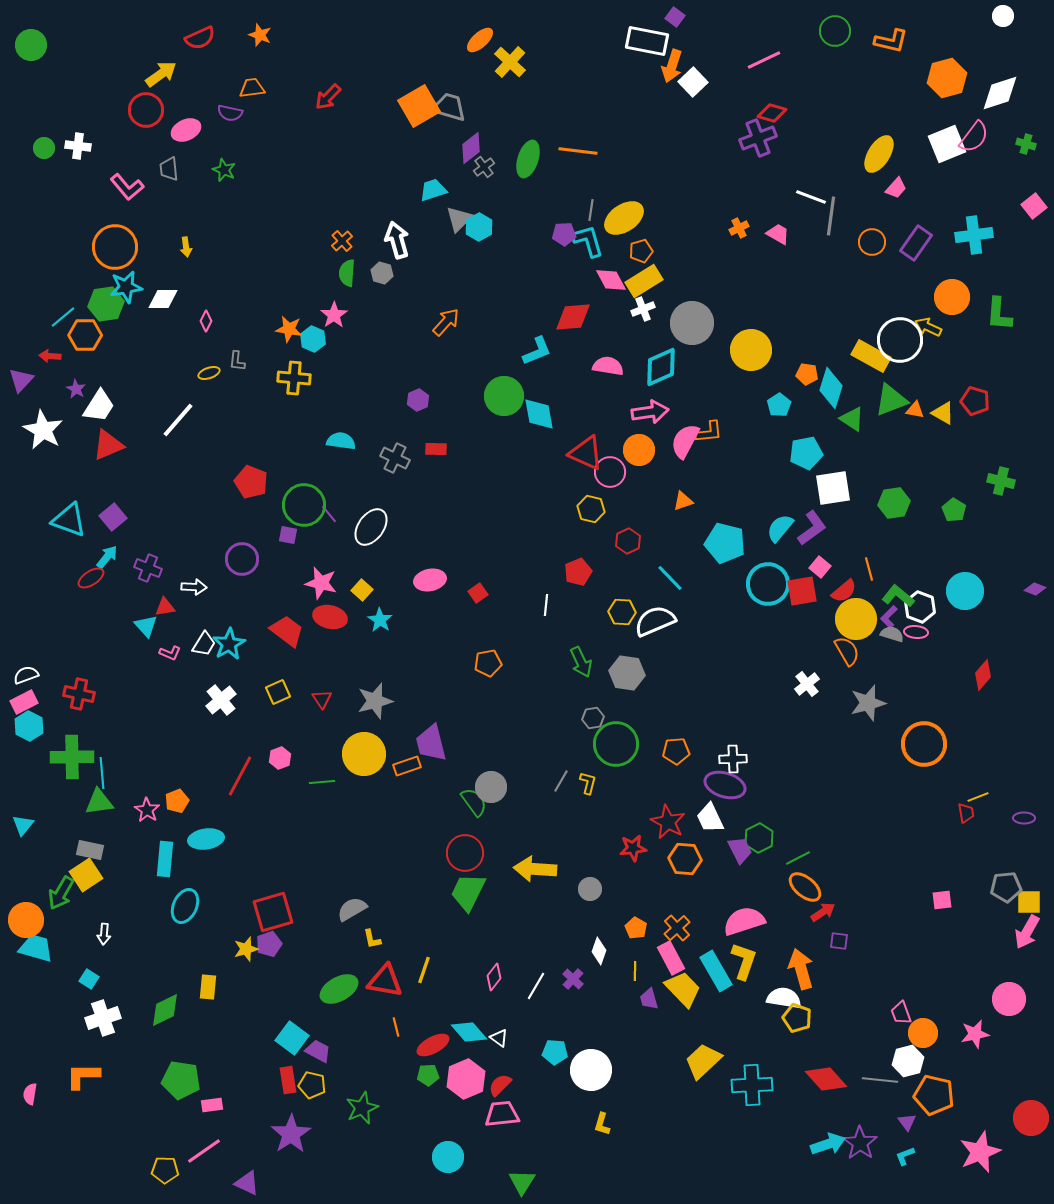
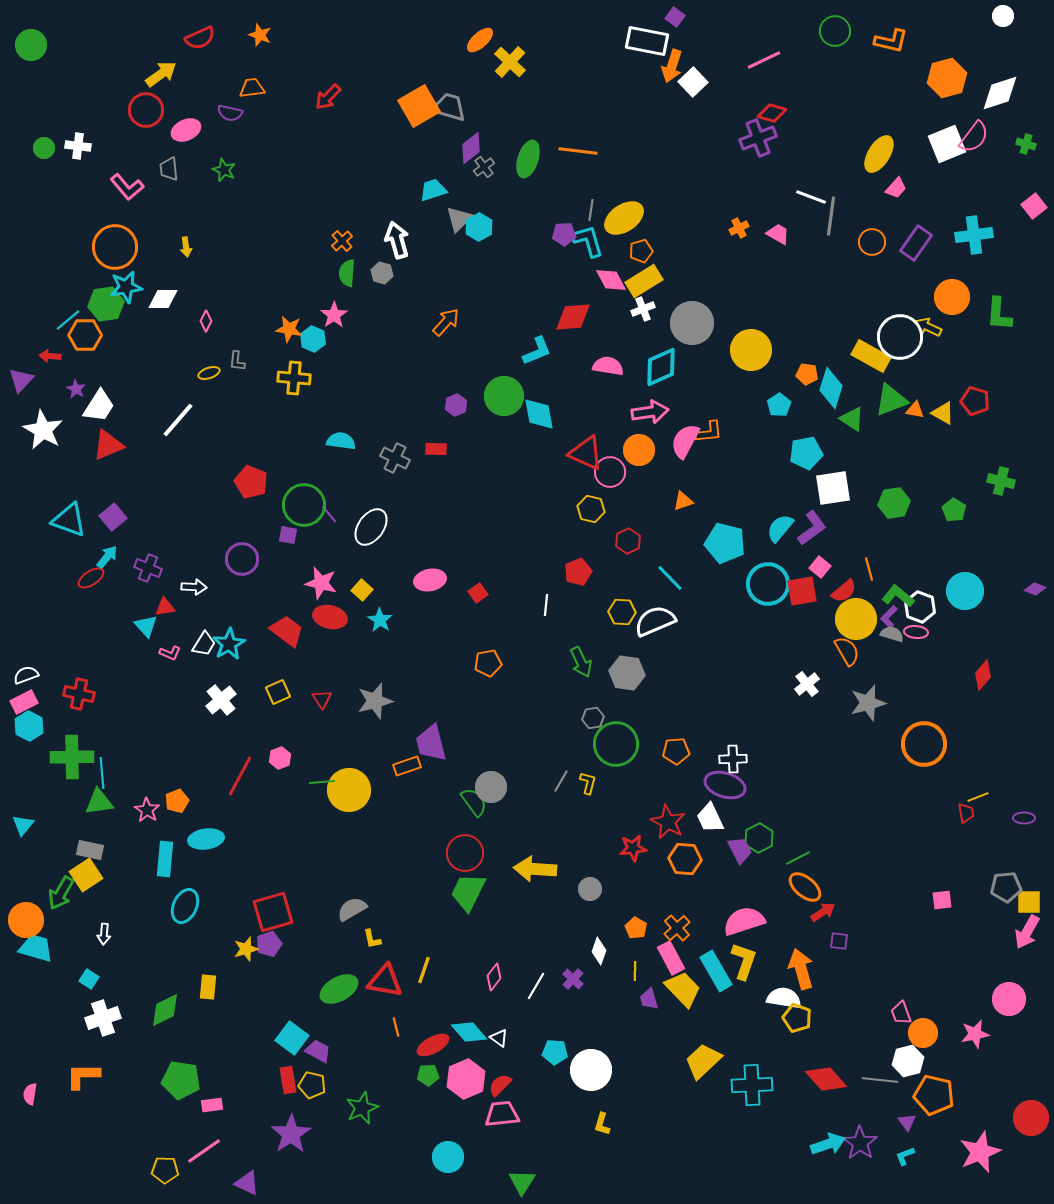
cyan line at (63, 317): moved 5 px right, 3 px down
white circle at (900, 340): moved 3 px up
purple hexagon at (418, 400): moved 38 px right, 5 px down
yellow circle at (364, 754): moved 15 px left, 36 px down
